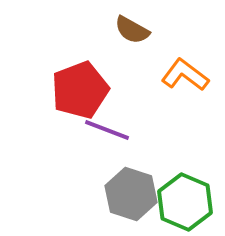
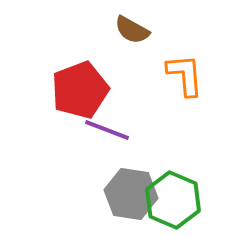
orange L-shape: rotated 48 degrees clockwise
gray hexagon: rotated 9 degrees counterclockwise
green hexagon: moved 12 px left, 2 px up
